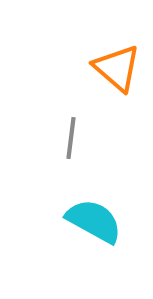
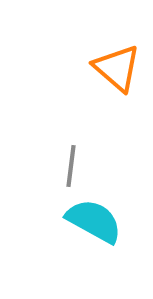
gray line: moved 28 px down
